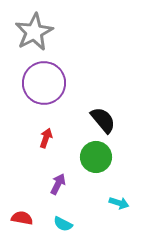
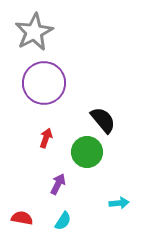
green circle: moved 9 px left, 5 px up
cyan arrow: rotated 24 degrees counterclockwise
cyan semicircle: moved 3 px up; rotated 84 degrees counterclockwise
